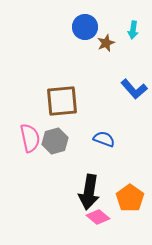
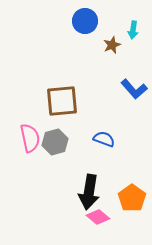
blue circle: moved 6 px up
brown star: moved 6 px right, 2 px down
gray hexagon: moved 1 px down
orange pentagon: moved 2 px right
